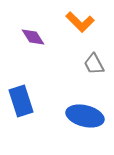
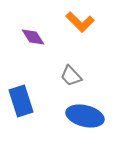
gray trapezoid: moved 23 px left, 12 px down; rotated 15 degrees counterclockwise
